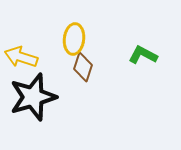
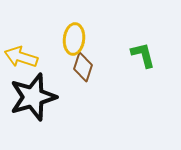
green L-shape: rotated 48 degrees clockwise
